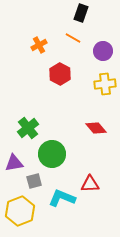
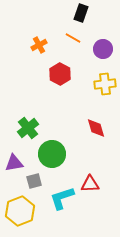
purple circle: moved 2 px up
red diamond: rotated 25 degrees clockwise
cyan L-shape: rotated 40 degrees counterclockwise
